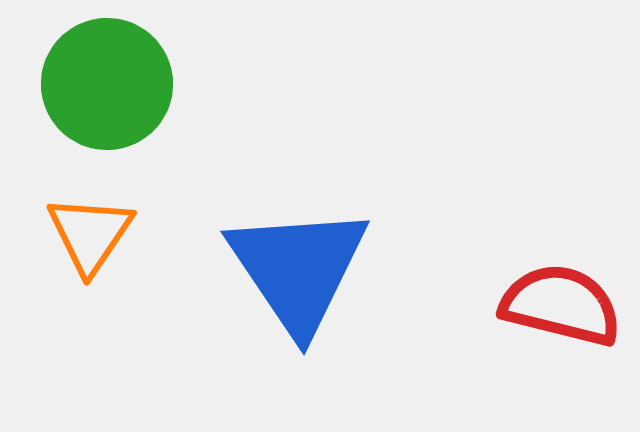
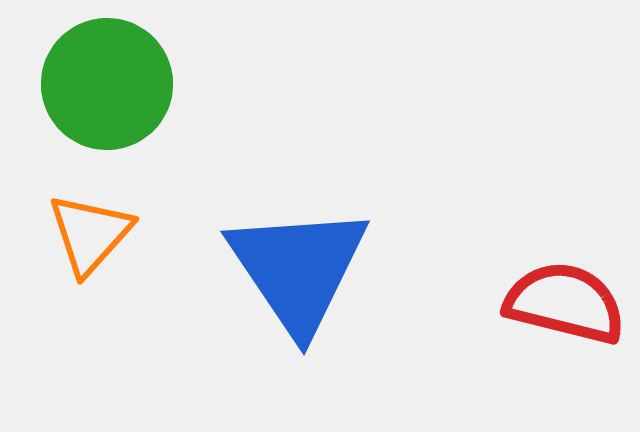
orange triangle: rotated 8 degrees clockwise
red semicircle: moved 4 px right, 2 px up
